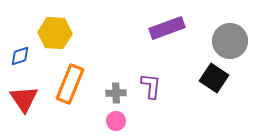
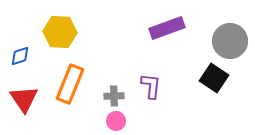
yellow hexagon: moved 5 px right, 1 px up
gray cross: moved 2 px left, 3 px down
